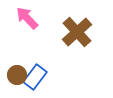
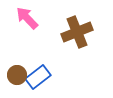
brown cross: rotated 20 degrees clockwise
blue rectangle: moved 3 px right; rotated 15 degrees clockwise
